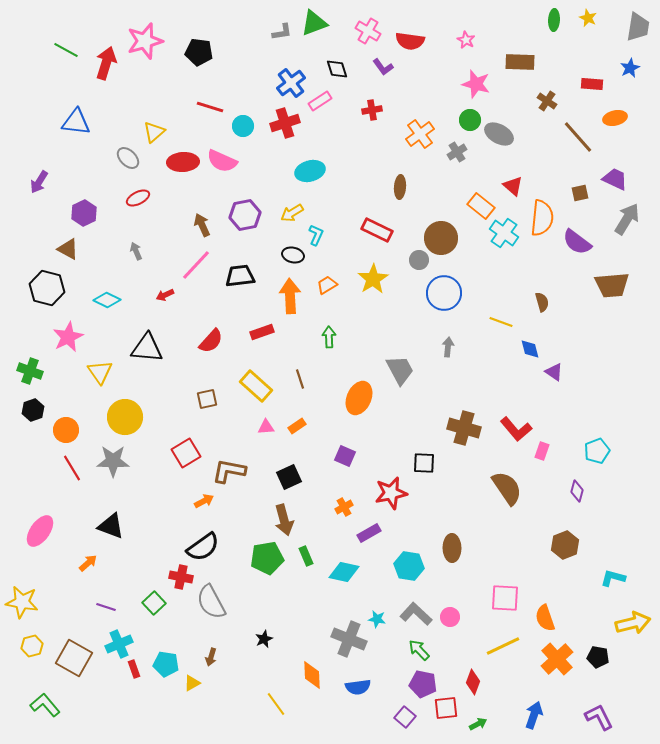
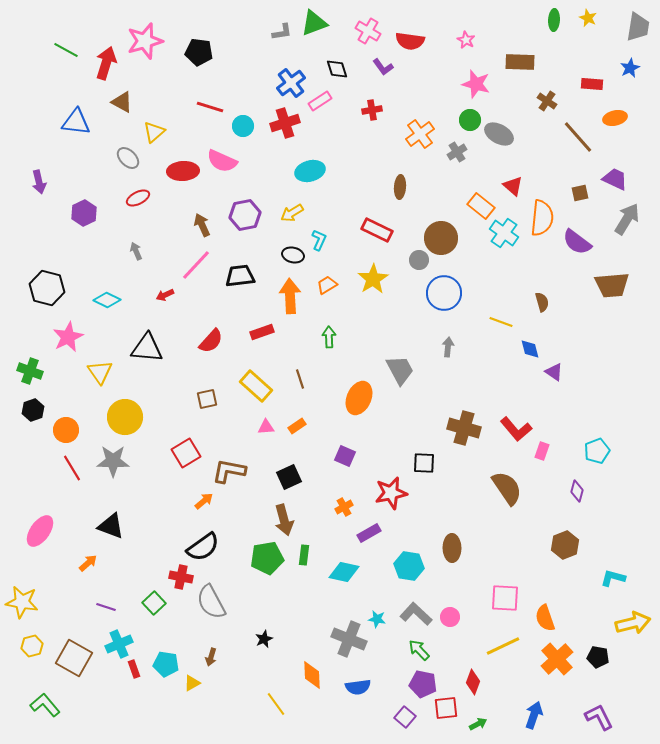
red ellipse at (183, 162): moved 9 px down
purple arrow at (39, 182): rotated 45 degrees counterclockwise
cyan L-shape at (316, 235): moved 3 px right, 5 px down
brown triangle at (68, 249): moved 54 px right, 147 px up
orange arrow at (204, 501): rotated 12 degrees counterclockwise
green rectangle at (306, 556): moved 2 px left, 1 px up; rotated 30 degrees clockwise
